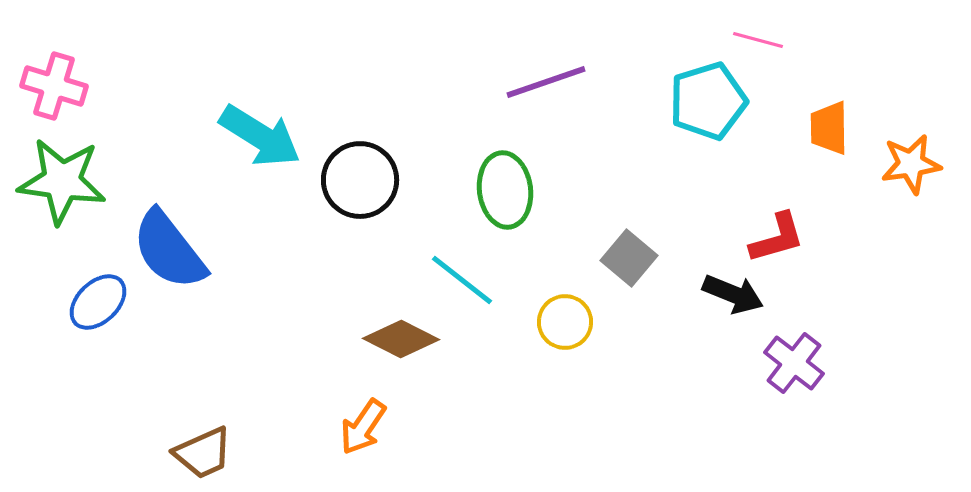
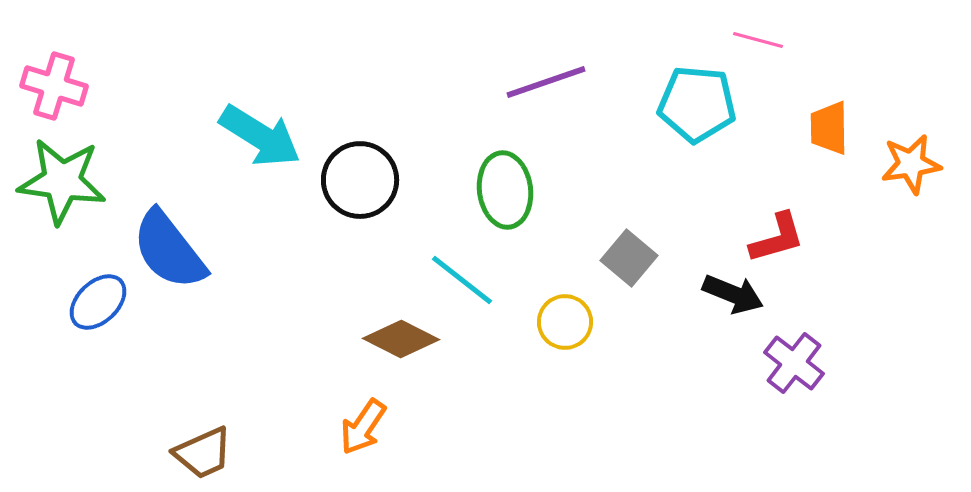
cyan pentagon: moved 11 px left, 3 px down; rotated 22 degrees clockwise
